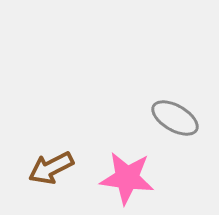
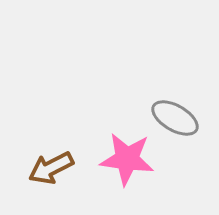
pink star: moved 19 px up
